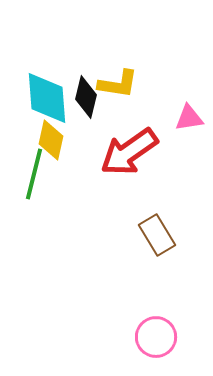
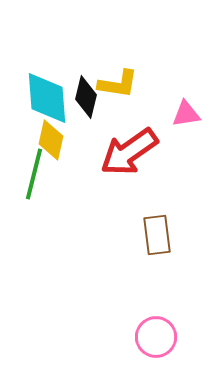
pink triangle: moved 3 px left, 4 px up
brown rectangle: rotated 24 degrees clockwise
